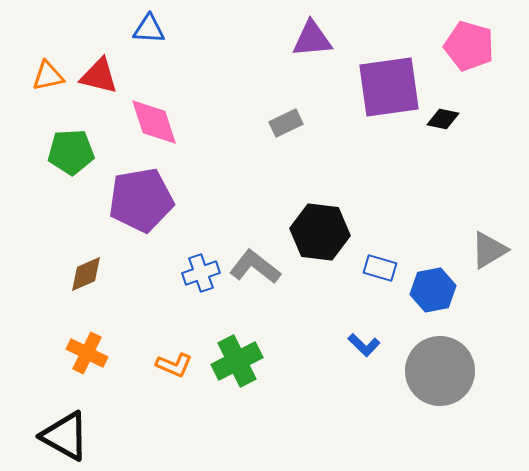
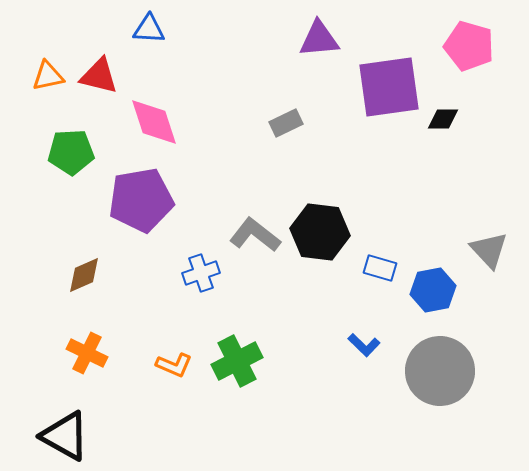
purple triangle: moved 7 px right
black diamond: rotated 12 degrees counterclockwise
gray triangle: rotated 42 degrees counterclockwise
gray L-shape: moved 32 px up
brown diamond: moved 2 px left, 1 px down
